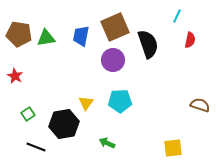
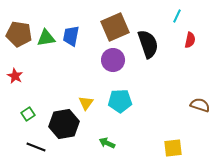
blue trapezoid: moved 10 px left
